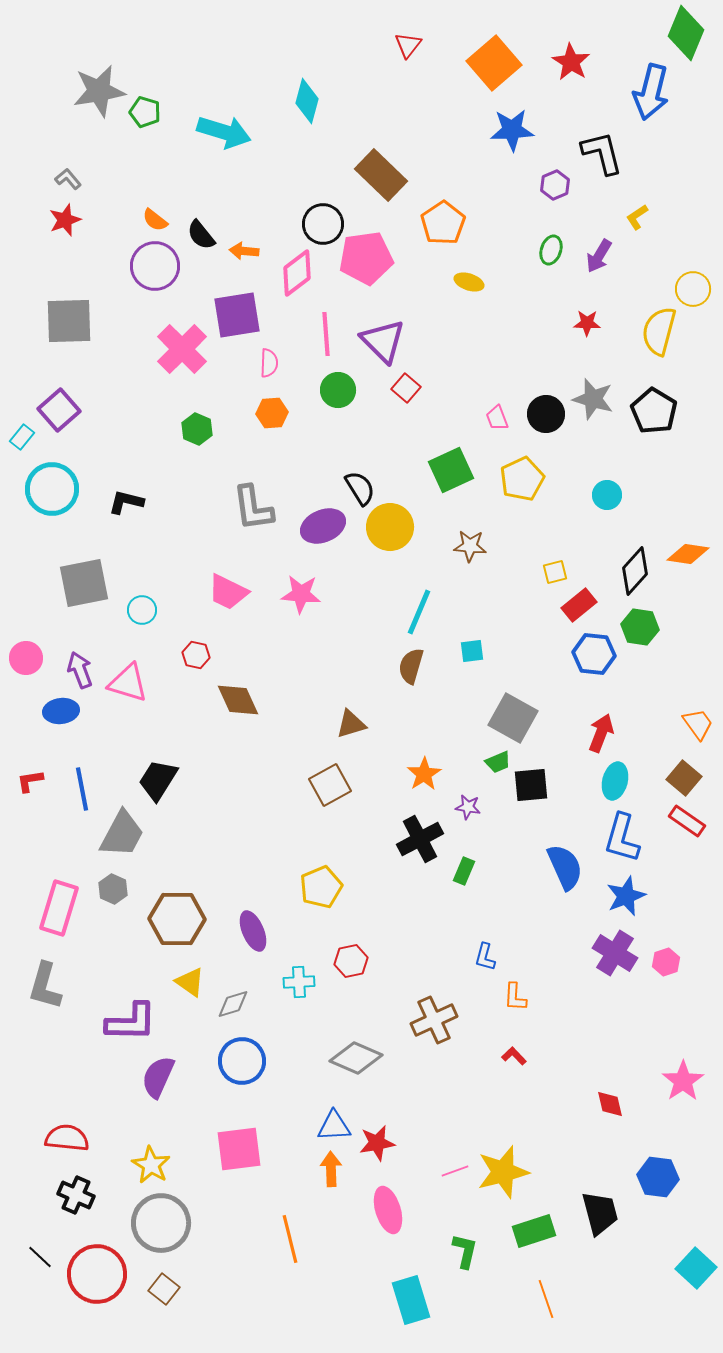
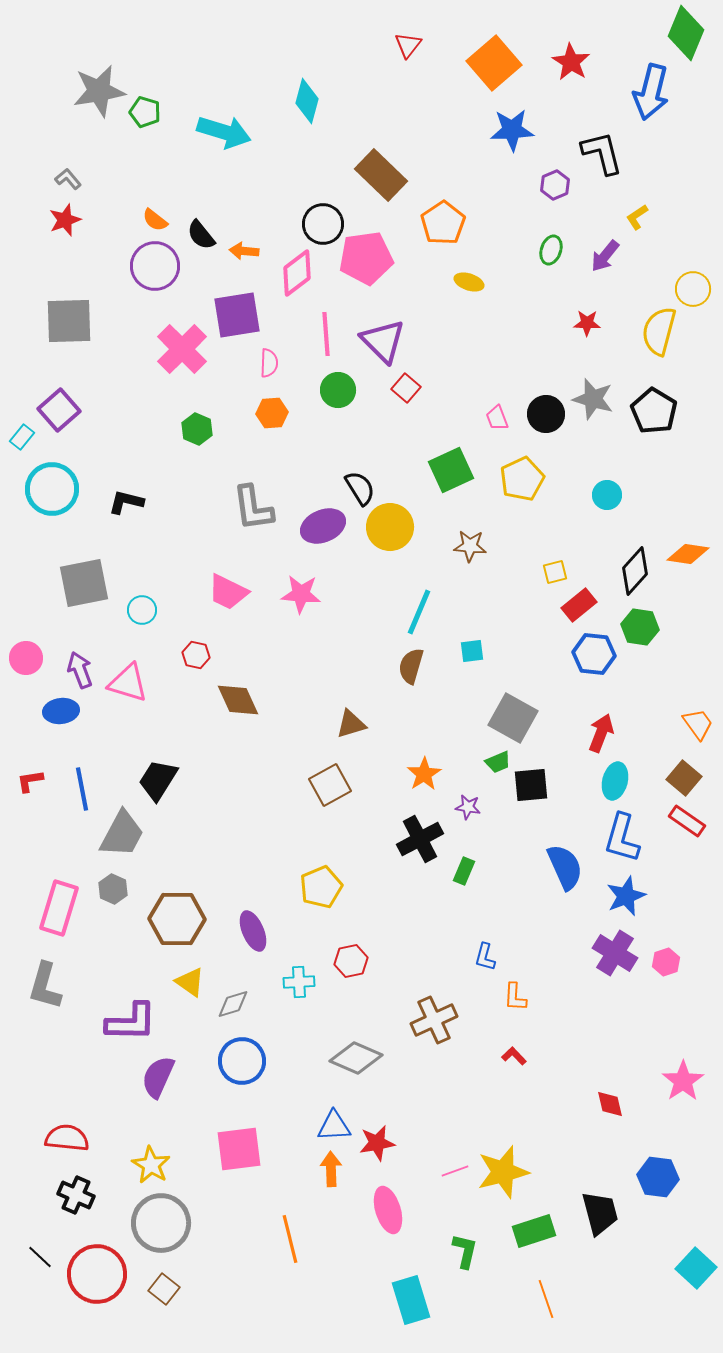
purple arrow at (599, 256): moved 6 px right; rotated 8 degrees clockwise
